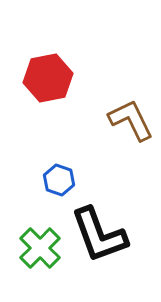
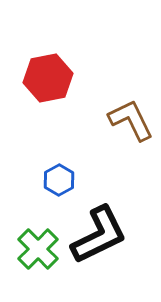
blue hexagon: rotated 12 degrees clockwise
black L-shape: rotated 96 degrees counterclockwise
green cross: moved 2 px left, 1 px down
